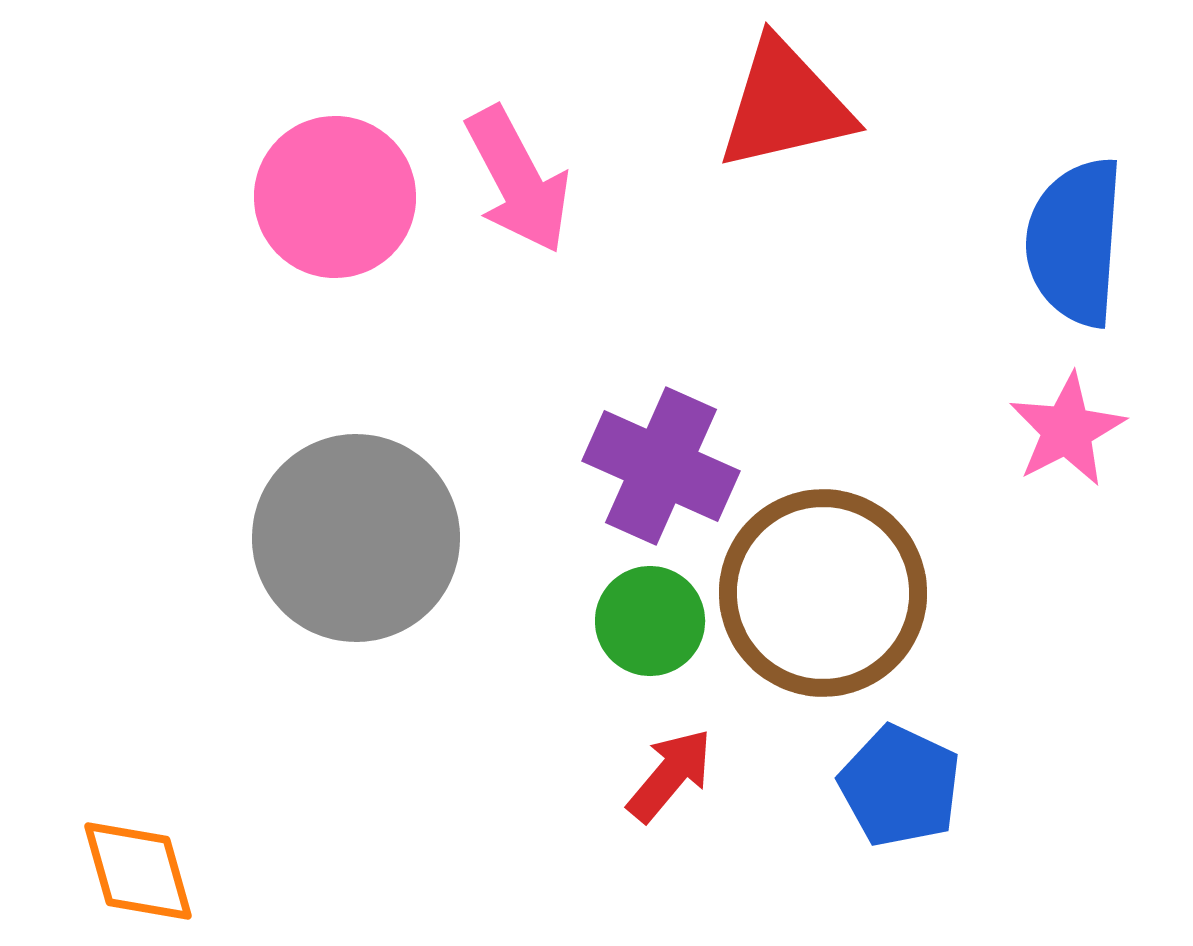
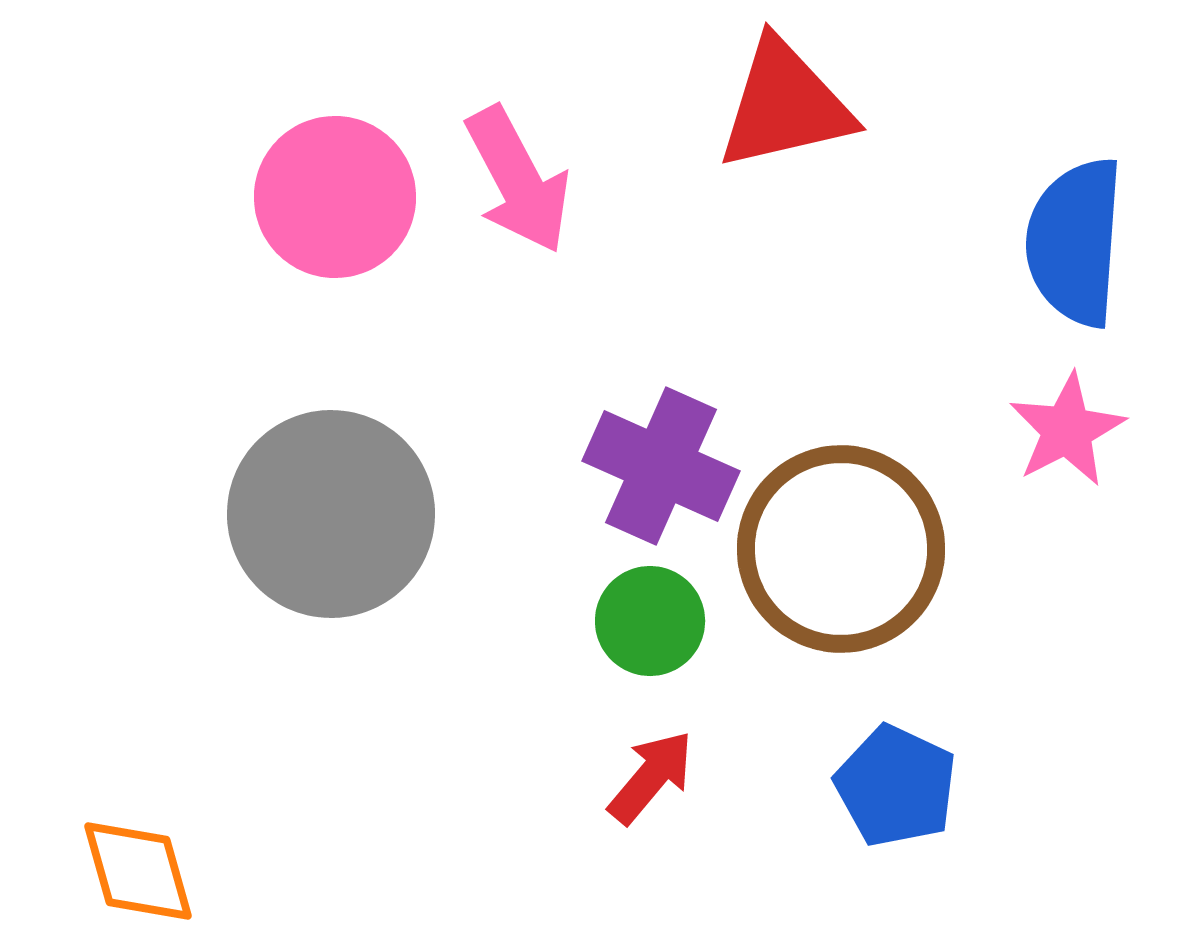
gray circle: moved 25 px left, 24 px up
brown circle: moved 18 px right, 44 px up
red arrow: moved 19 px left, 2 px down
blue pentagon: moved 4 px left
